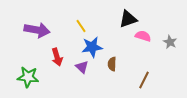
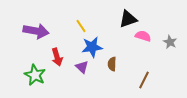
purple arrow: moved 1 px left, 1 px down
green star: moved 7 px right, 2 px up; rotated 20 degrees clockwise
